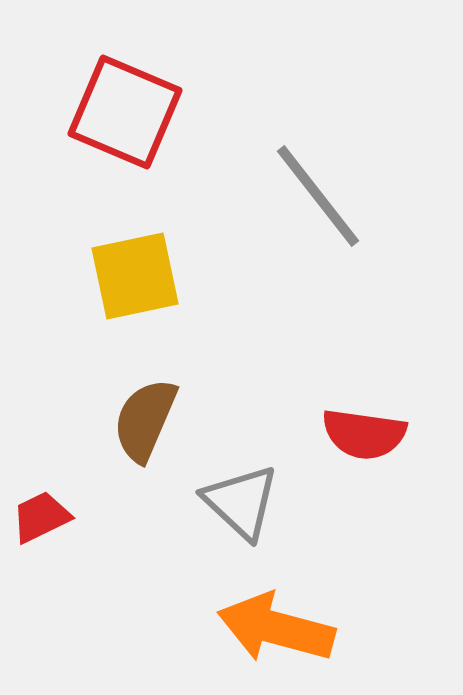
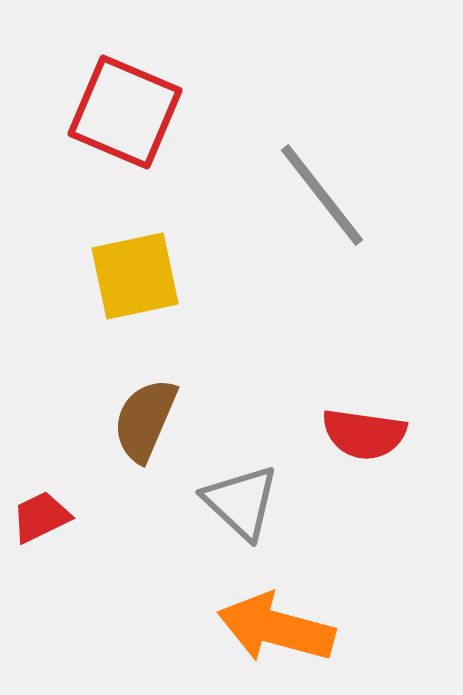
gray line: moved 4 px right, 1 px up
